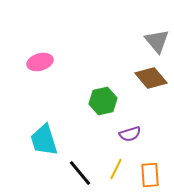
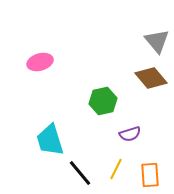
cyan trapezoid: moved 6 px right
